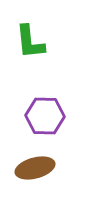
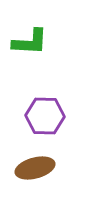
green L-shape: rotated 81 degrees counterclockwise
